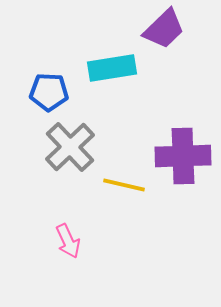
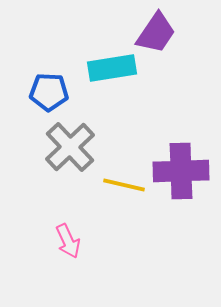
purple trapezoid: moved 8 px left, 4 px down; rotated 12 degrees counterclockwise
purple cross: moved 2 px left, 15 px down
